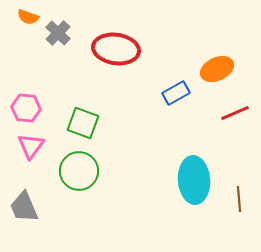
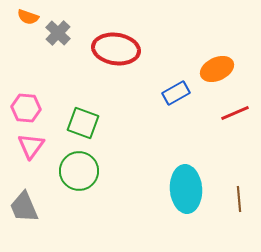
cyan ellipse: moved 8 px left, 9 px down
